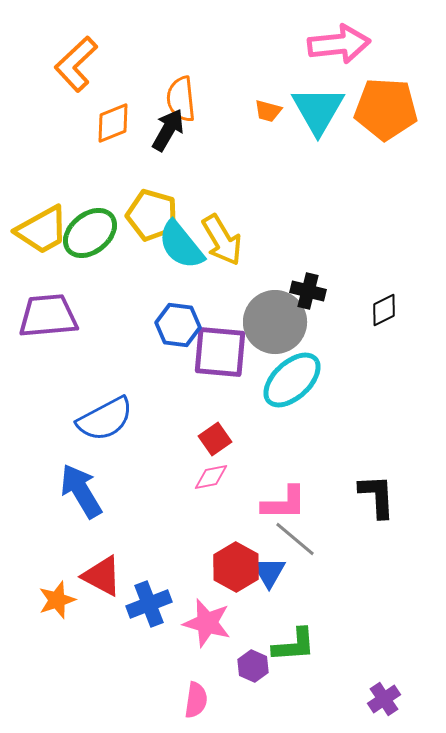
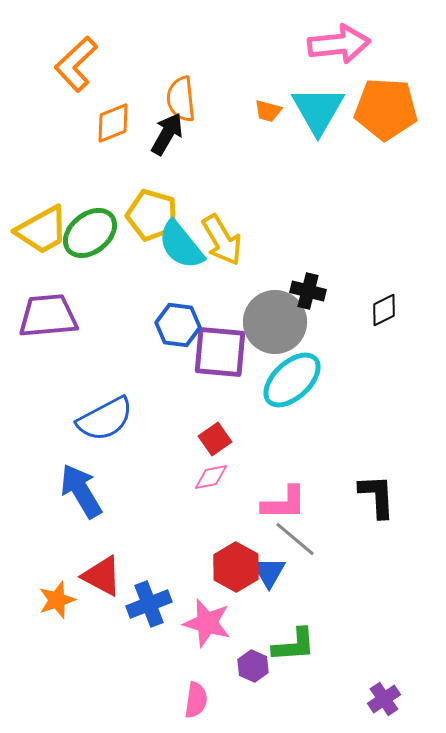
black arrow: moved 1 px left, 4 px down
